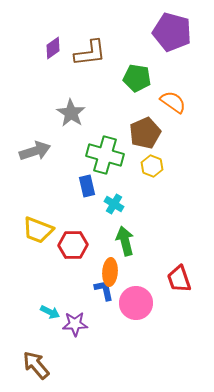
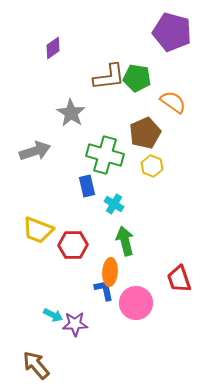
brown L-shape: moved 19 px right, 24 px down
cyan arrow: moved 3 px right, 3 px down
